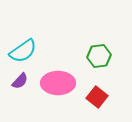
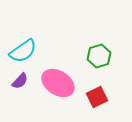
green hexagon: rotated 10 degrees counterclockwise
pink ellipse: rotated 32 degrees clockwise
red square: rotated 25 degrees clockwise
